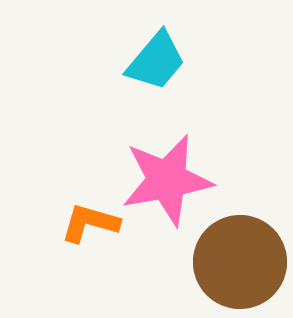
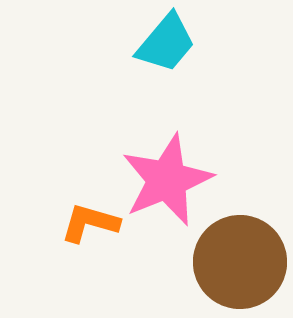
cyan trapezoid: moved 10 px right, 18 px up
pink star: rotated 12 degrees counterclockwise
